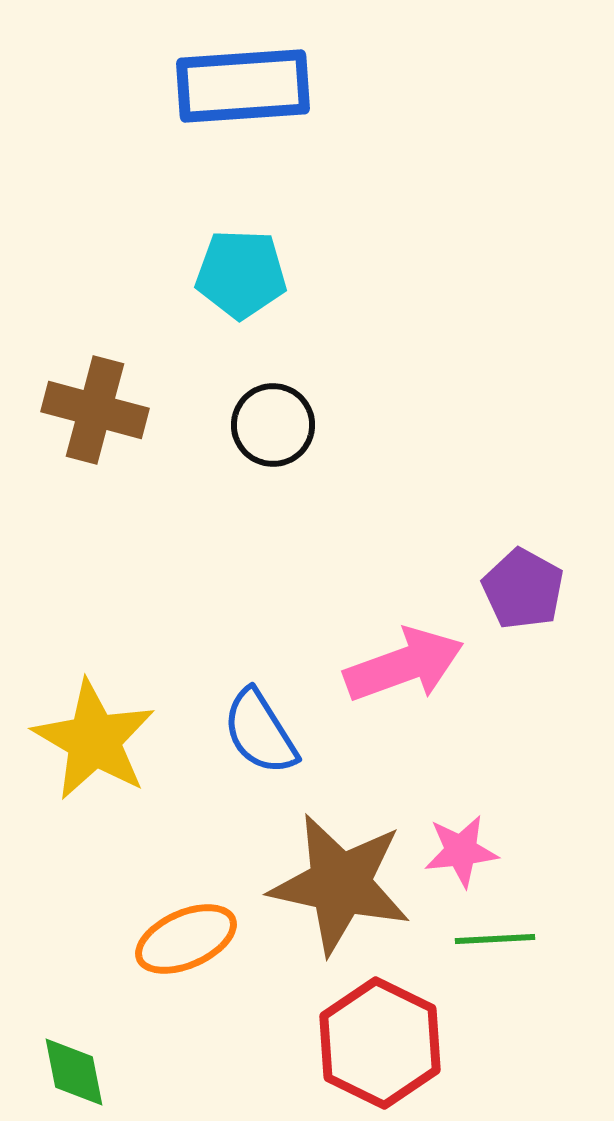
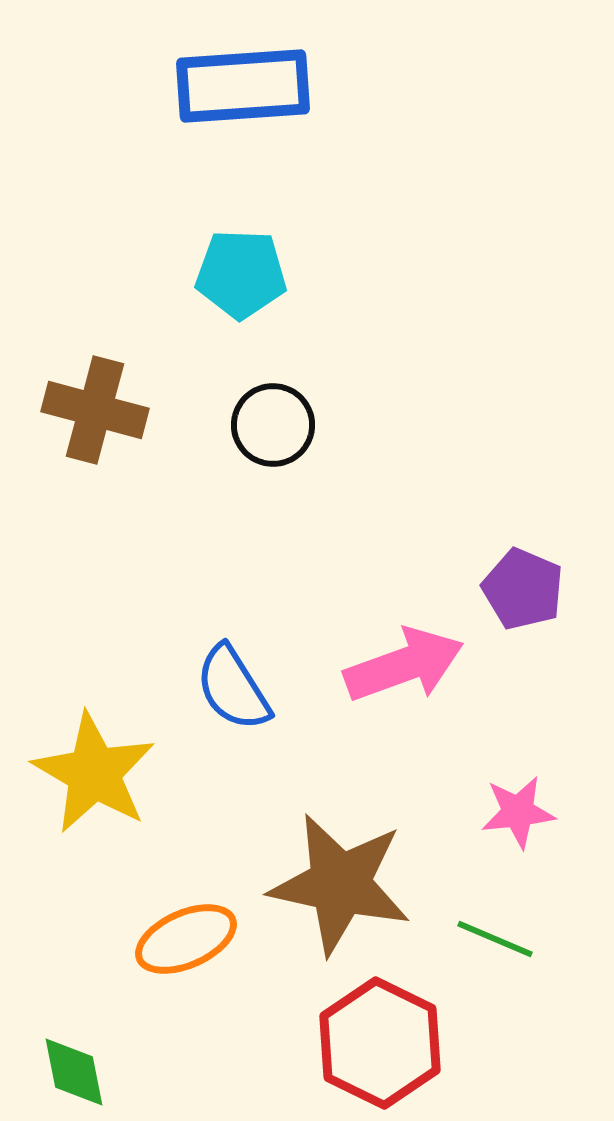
purple pentagon: rotated 6 degrees counterclockwise
blue semicircle: moved 27 px left, 44 px up
yellow star: moved 33 px down
pink star: moved 57 px right, 39 px up
green line: rotated 26 degrees clockwise
